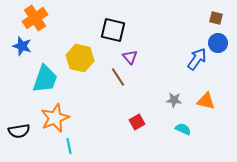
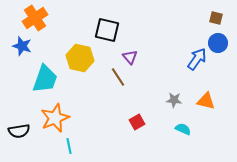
black square: moved 6 px left
